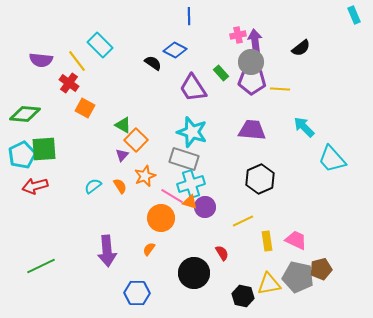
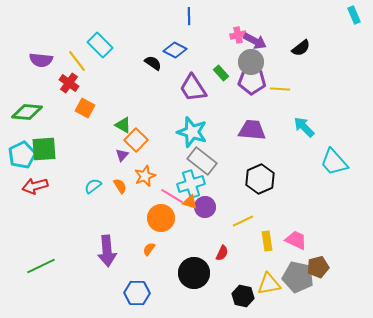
purple arrow at (255, 41): rotated 125 degrees clockwise
green diamond at (25, 114): moved 2 px right, 2 px up
gray rectangle at (184, 159): moved 18 px right, 2 px down; rotated 20 degrees clockwise
cyan trapezoid at (332, 159): moved 2 px right, 3 px down
red semicircle at (222, 253): rotated 56 degrees clockwise
brown pentagon at (321, 269): moved 3 px left, 2 px up
